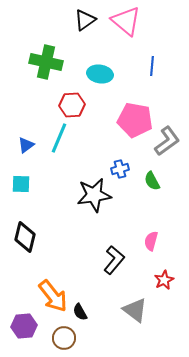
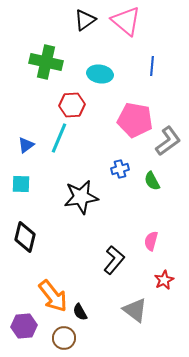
gray L-shape: moved 1 px right
black star: moved 13 px left, 2 px down
